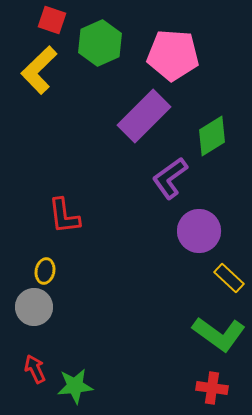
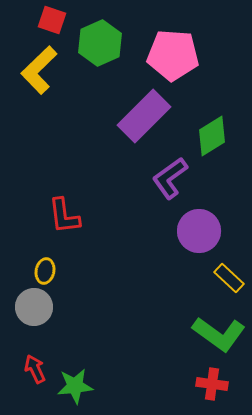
red cross: moved 4 px up
